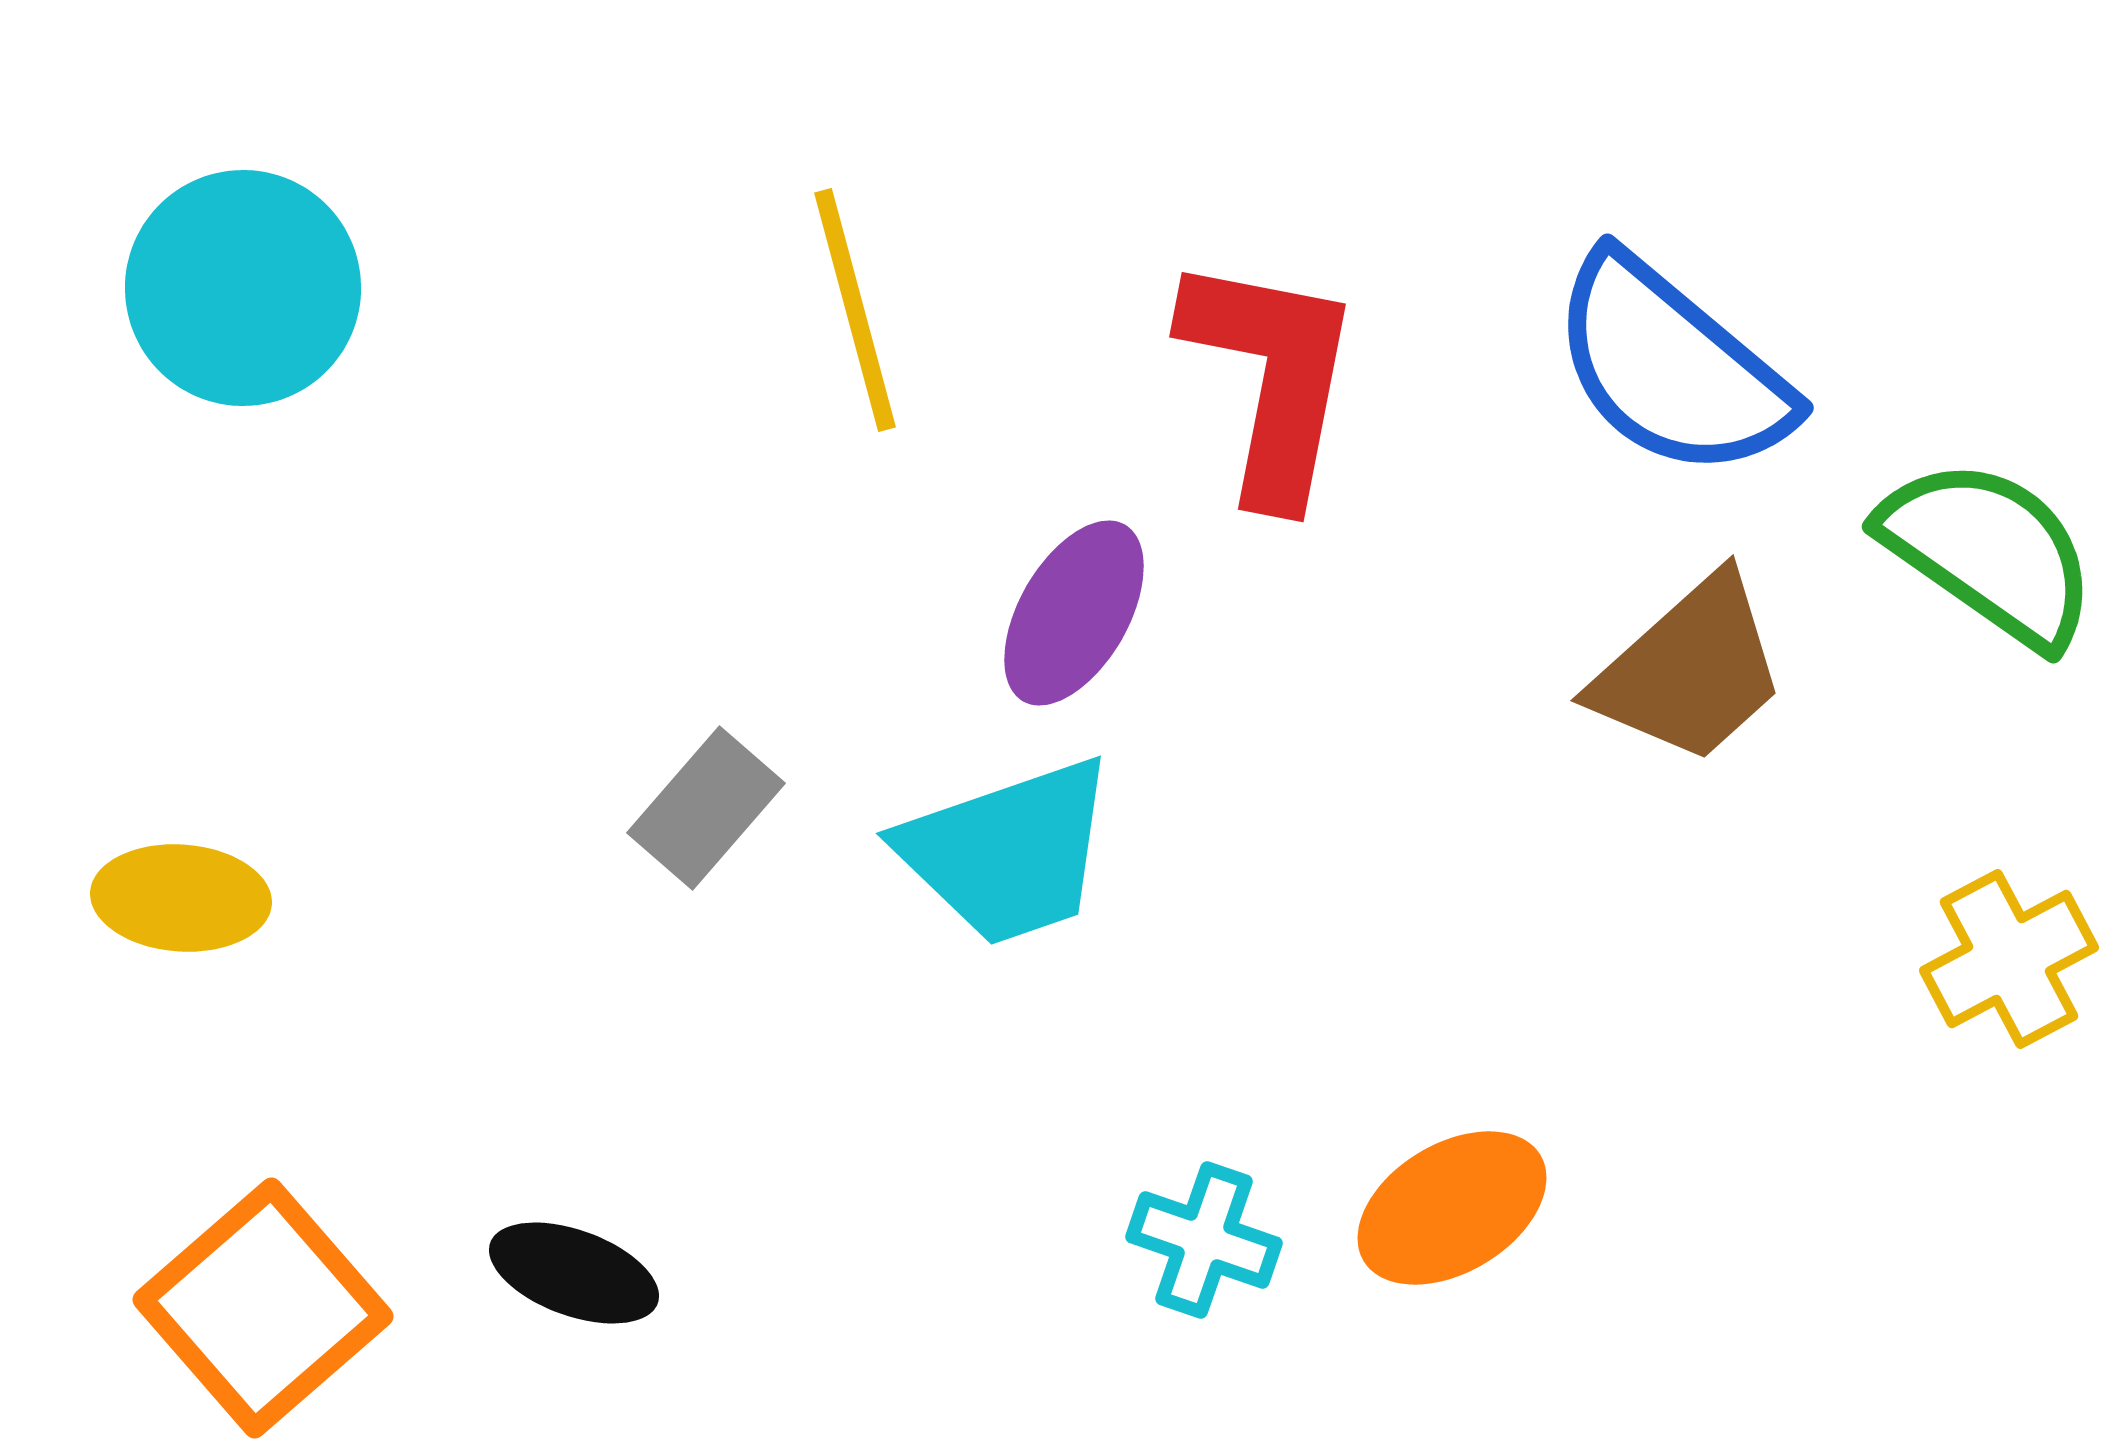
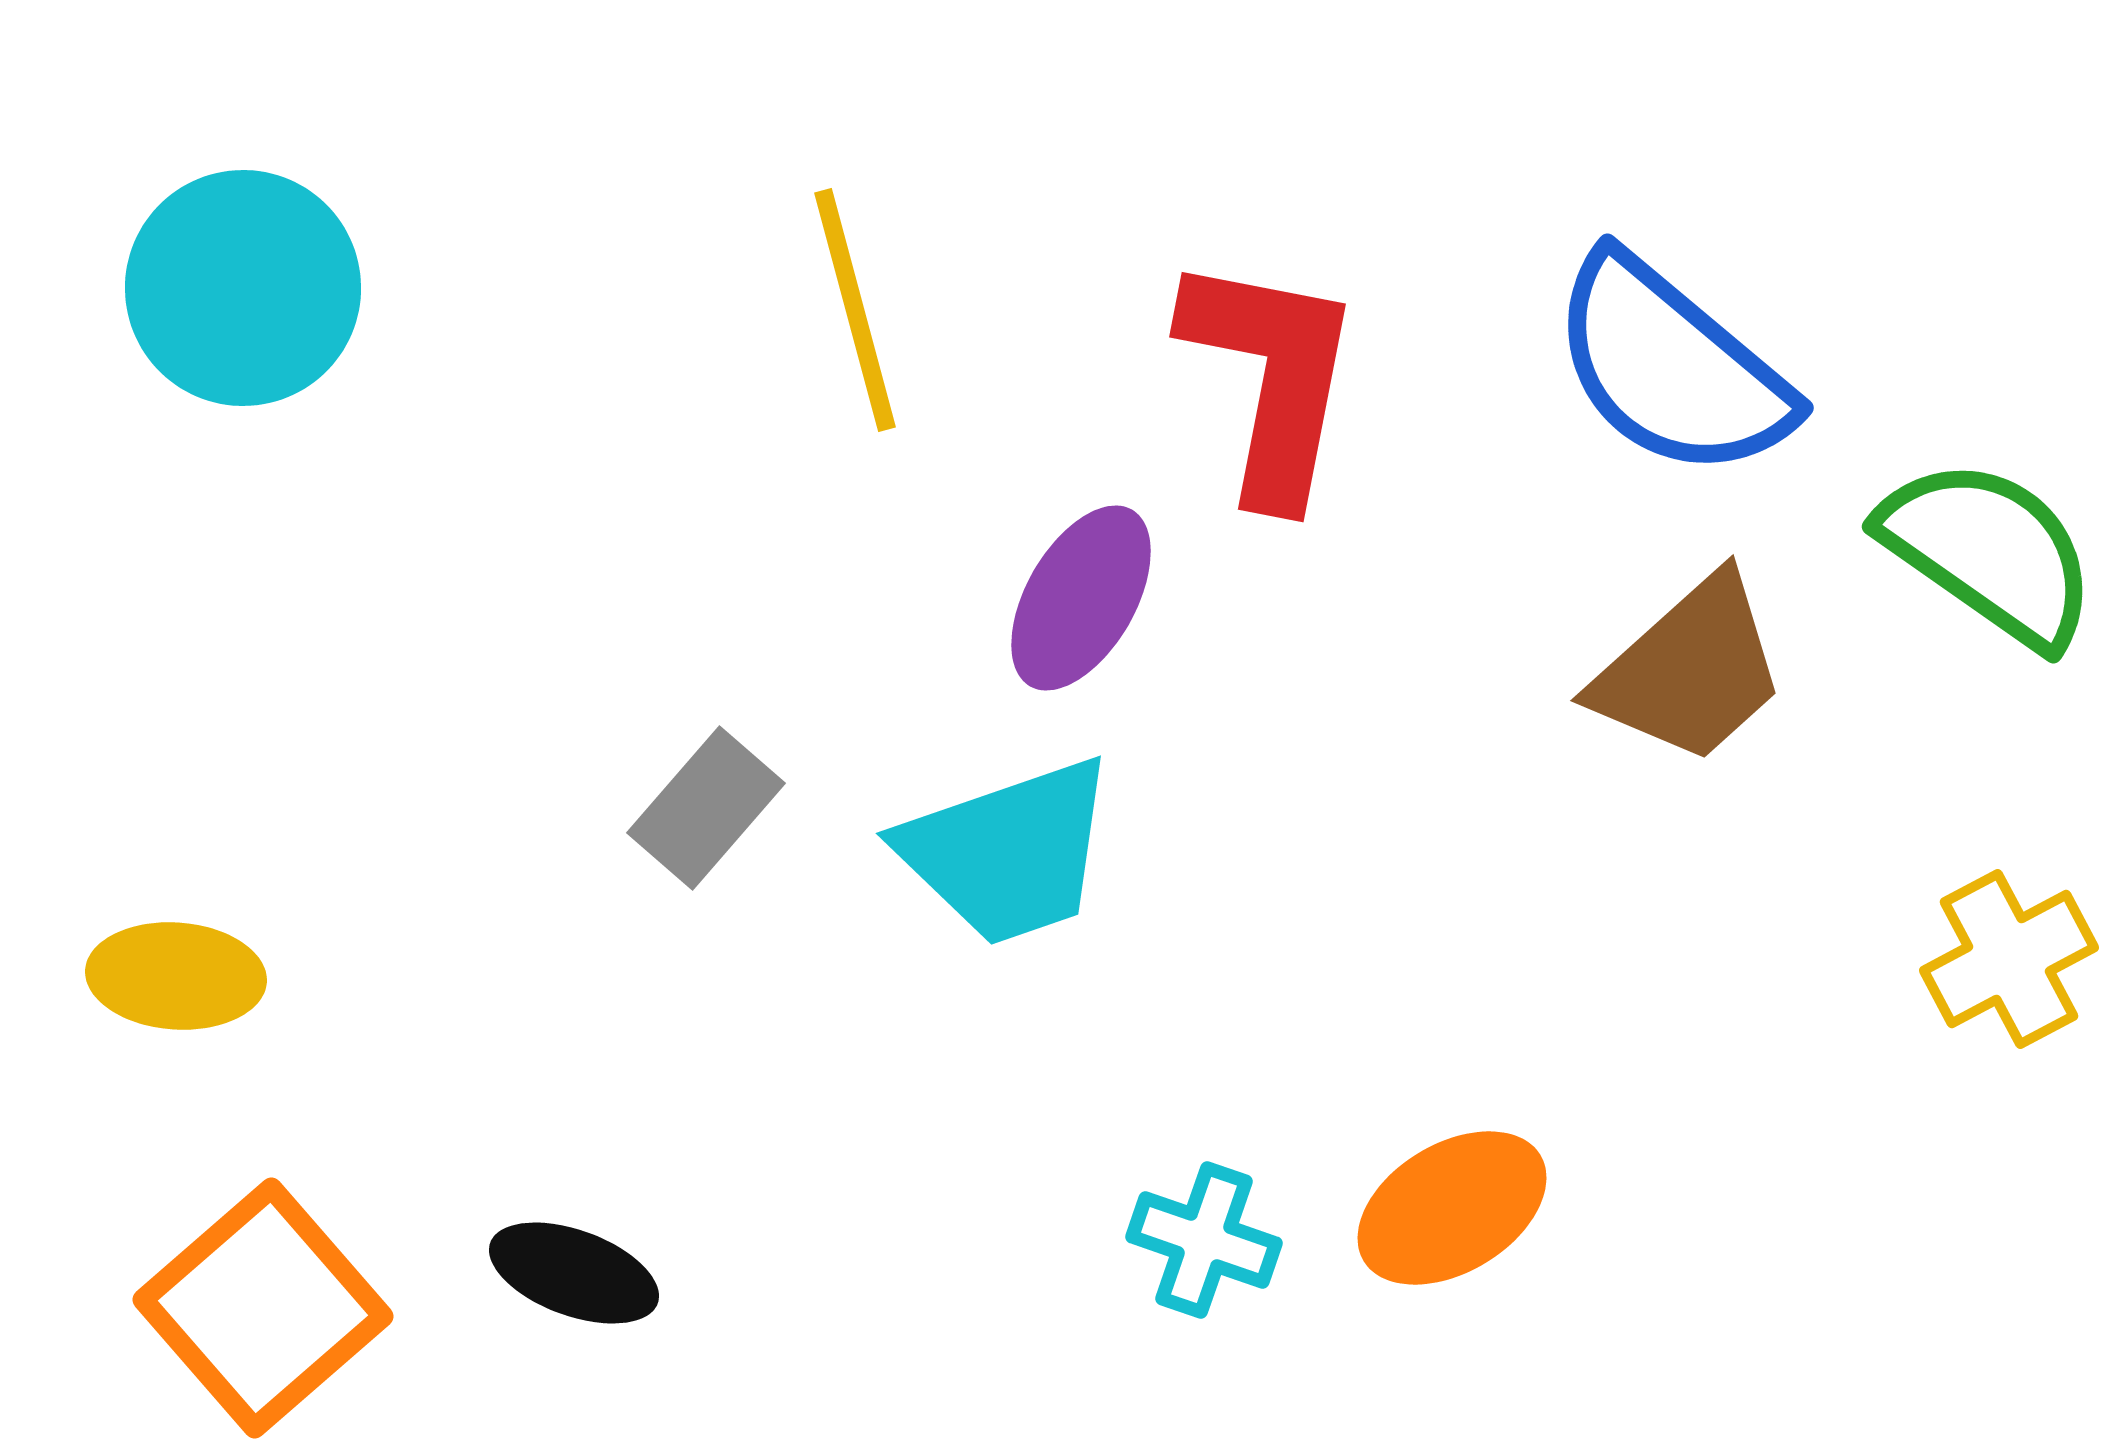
purple ellipse: moved 7 px right, 15 px up
yellow ellipse: moved 5 px left, 78 px down
